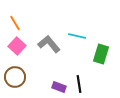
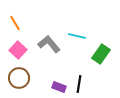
pink square: moved 1 px right, 4 px down
green rectangle: rotated 18 degrees clockwise
brown circle: moved 4 px right, 1 px down
black line: rotated 18 degrees clockwise
